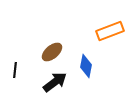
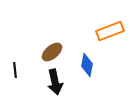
blue diamond: moved 1 px right, 1 px up
black line: rotated 14 degrees counterclockwise
black arrow: rotated 115 degrees clockwise
